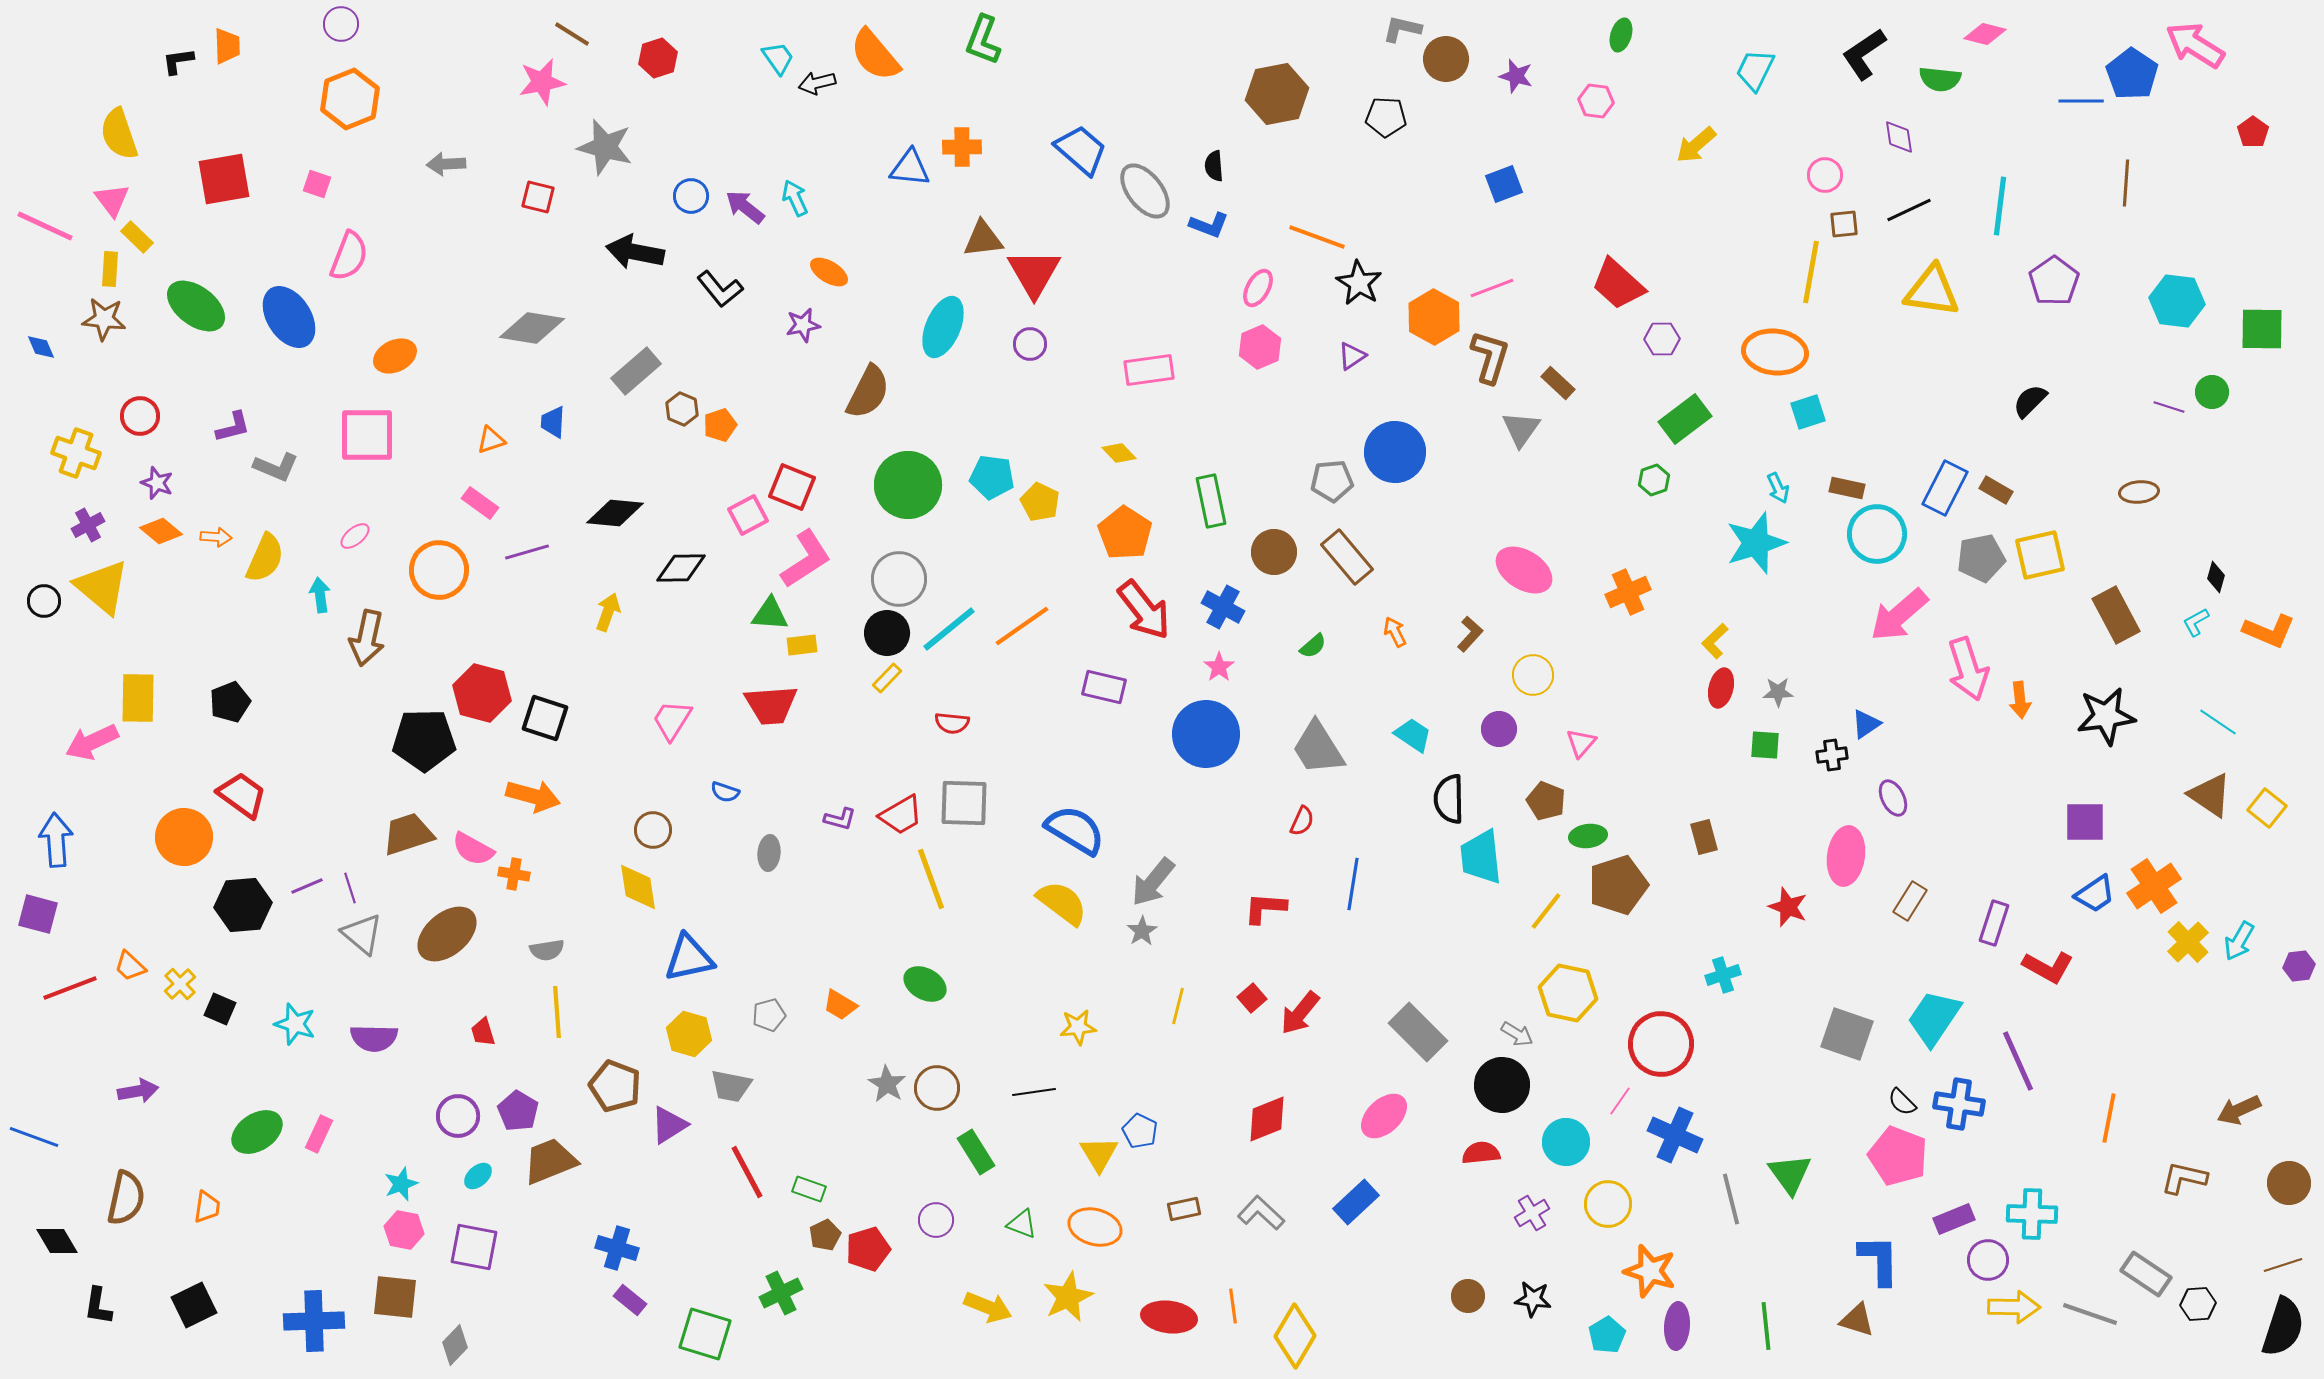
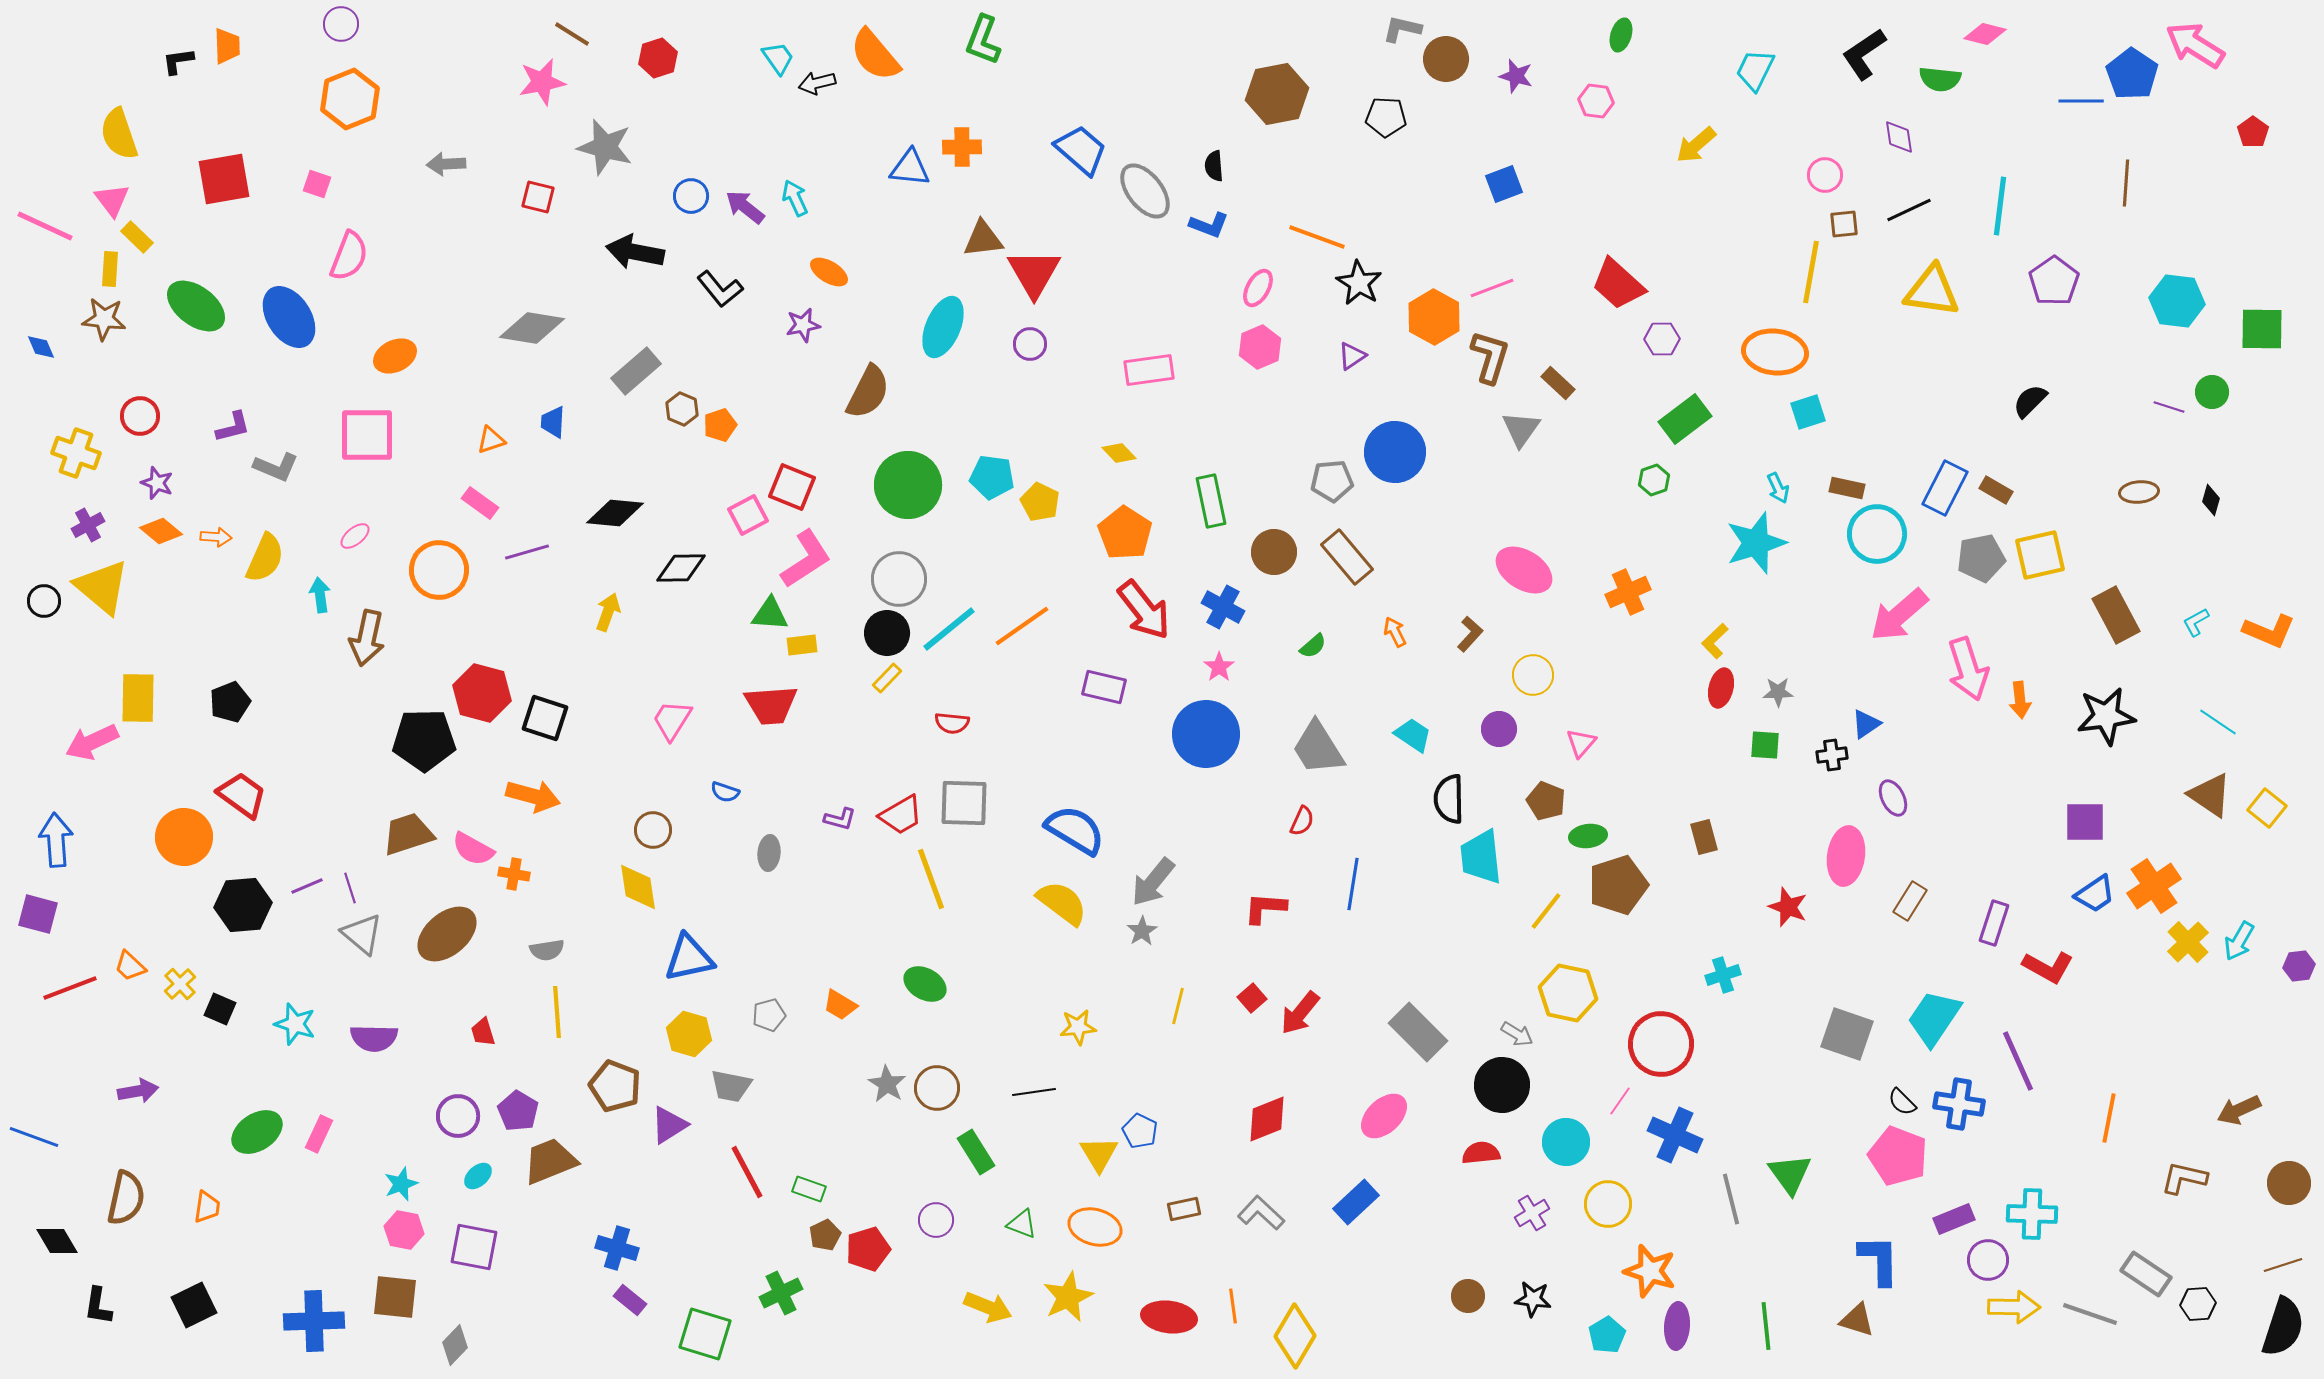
black diamond at (2216, 577): moved 5 px left, 77 px up
